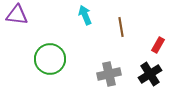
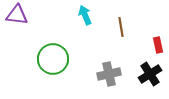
red rectangle: rotated 42 degrees counterclockwise
green circle: moved 3 px right
